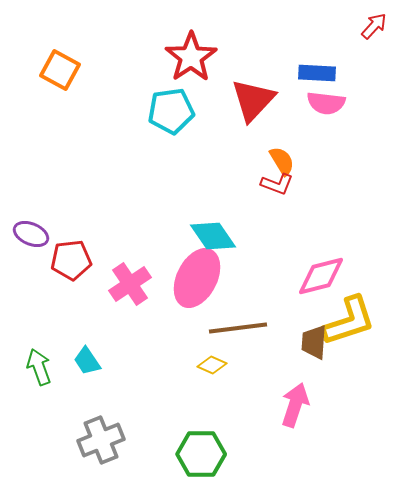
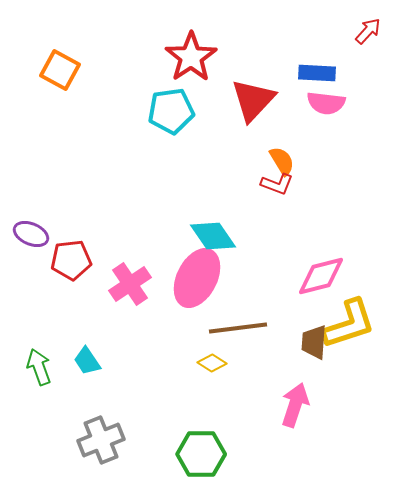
red arrow: moved 6 px left, 5 px down
yellow L-shape: moved 3 px down
yellow diamond: moved 2 px up; rotated 8 degrees clockwise
